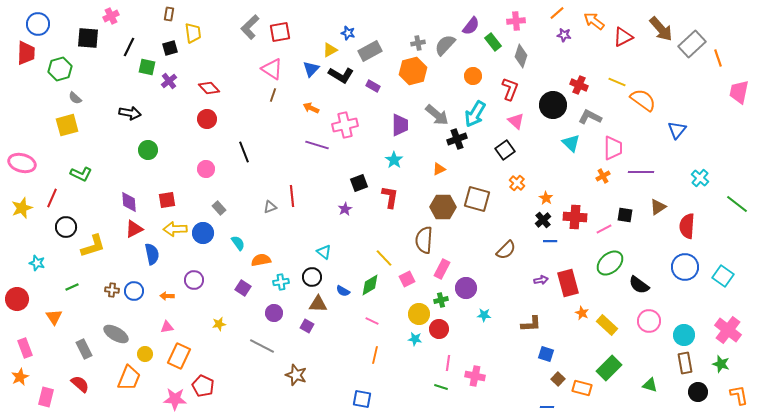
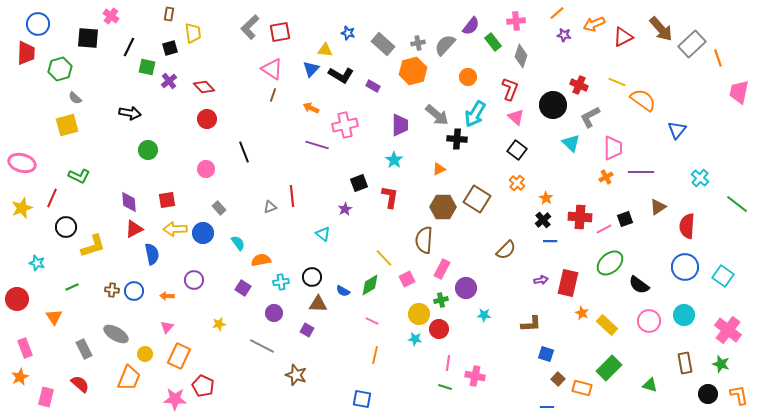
pink cross at (111, 16): rotated 28 degrees counterclockwise
orange arrow at (594, 21): moved 3 px down; rotated 60 degrees counterclockwise
yellow triangle at (330, 50): moved 5 px left; rotated 35 degrees clockwise
gray rectangle at (370, 51): moved 13 px right, 7 px up; rotated 70 degrees clockwise
orange circle at (473, 76): moved 5 px left, 1 px down
red diamond at (209, 88): moved 5 px left, 1 px up
gray L-shape at (590, 117): rotated 55 degrees counterclockwise
pink triangle at (516, 121): moved 4 px up
black cross at (457, 139): rotated 24 degrees clockwise
black square at (505, 150): moved 12 px right; rotated 18 degrees counterclockwise
green L-shape at (81, 174): moved 2 px left, 2 px down
orange cross at (603, 176): moved 3 px right, 1 px down
brown square at (477, 199): rotated 16 degrees clockwise
black square at (625, 215): moved 4 px down; rotated 28 degrees counterclockwise
red cross at (575, 217): moved 5 px right
cyan triangle at (324, 252): moved 1 px left, 18 px up
red rectangle at (568, 283): rotated 28 degrees clockwise
purple square at (307, 326): moved 4 px down
pink triangle at (167, 327): rotated 40 degrees counterclockwise
cyan circle at (684, 335): moved 20 px up
green line at (441, 387): moved 4 px right
black circle at (698, 392): moved 10 px right, 2 px down
